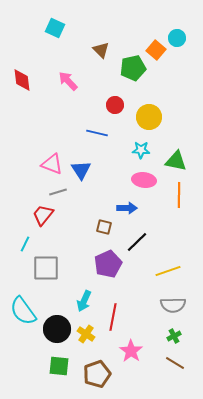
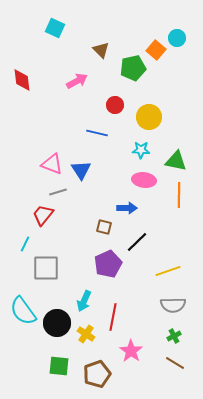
pink arrow: moved 9 px right; rotated 105 degrees clockwise
black circle: moved 6 px up
